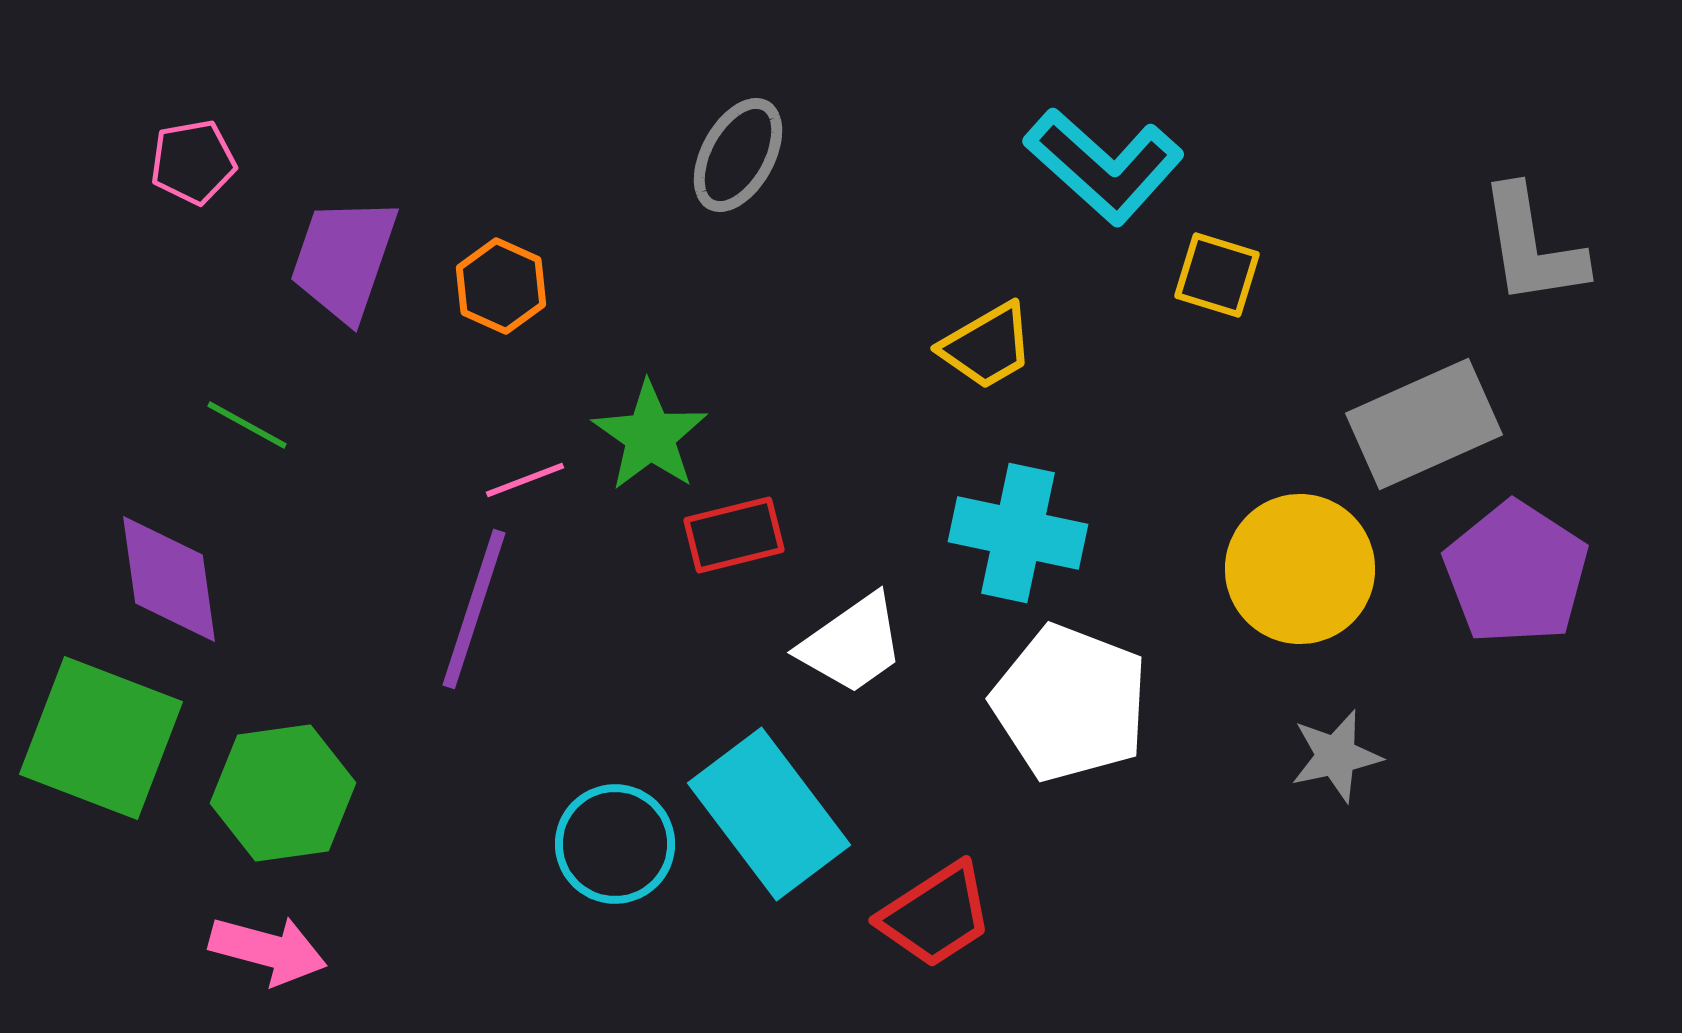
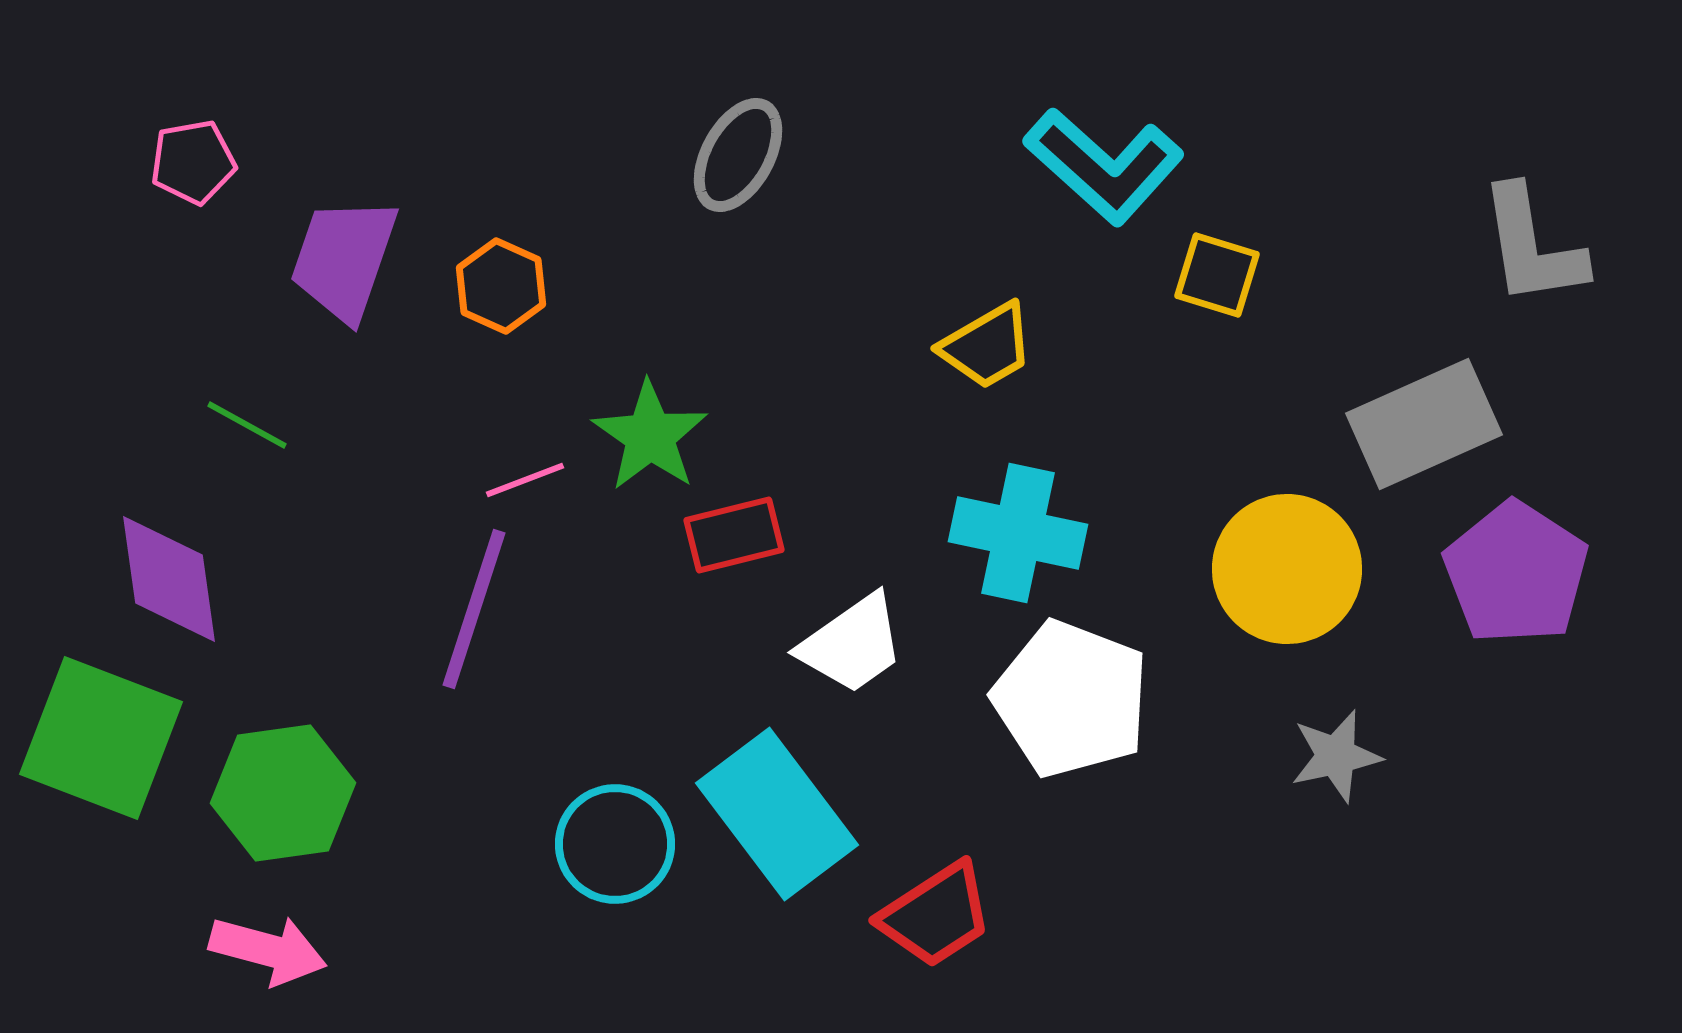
yellow circle: moved 13 px left
white pentagon: moved 1 px right, 4 px up
cyan rectangle: moved 8 px right
